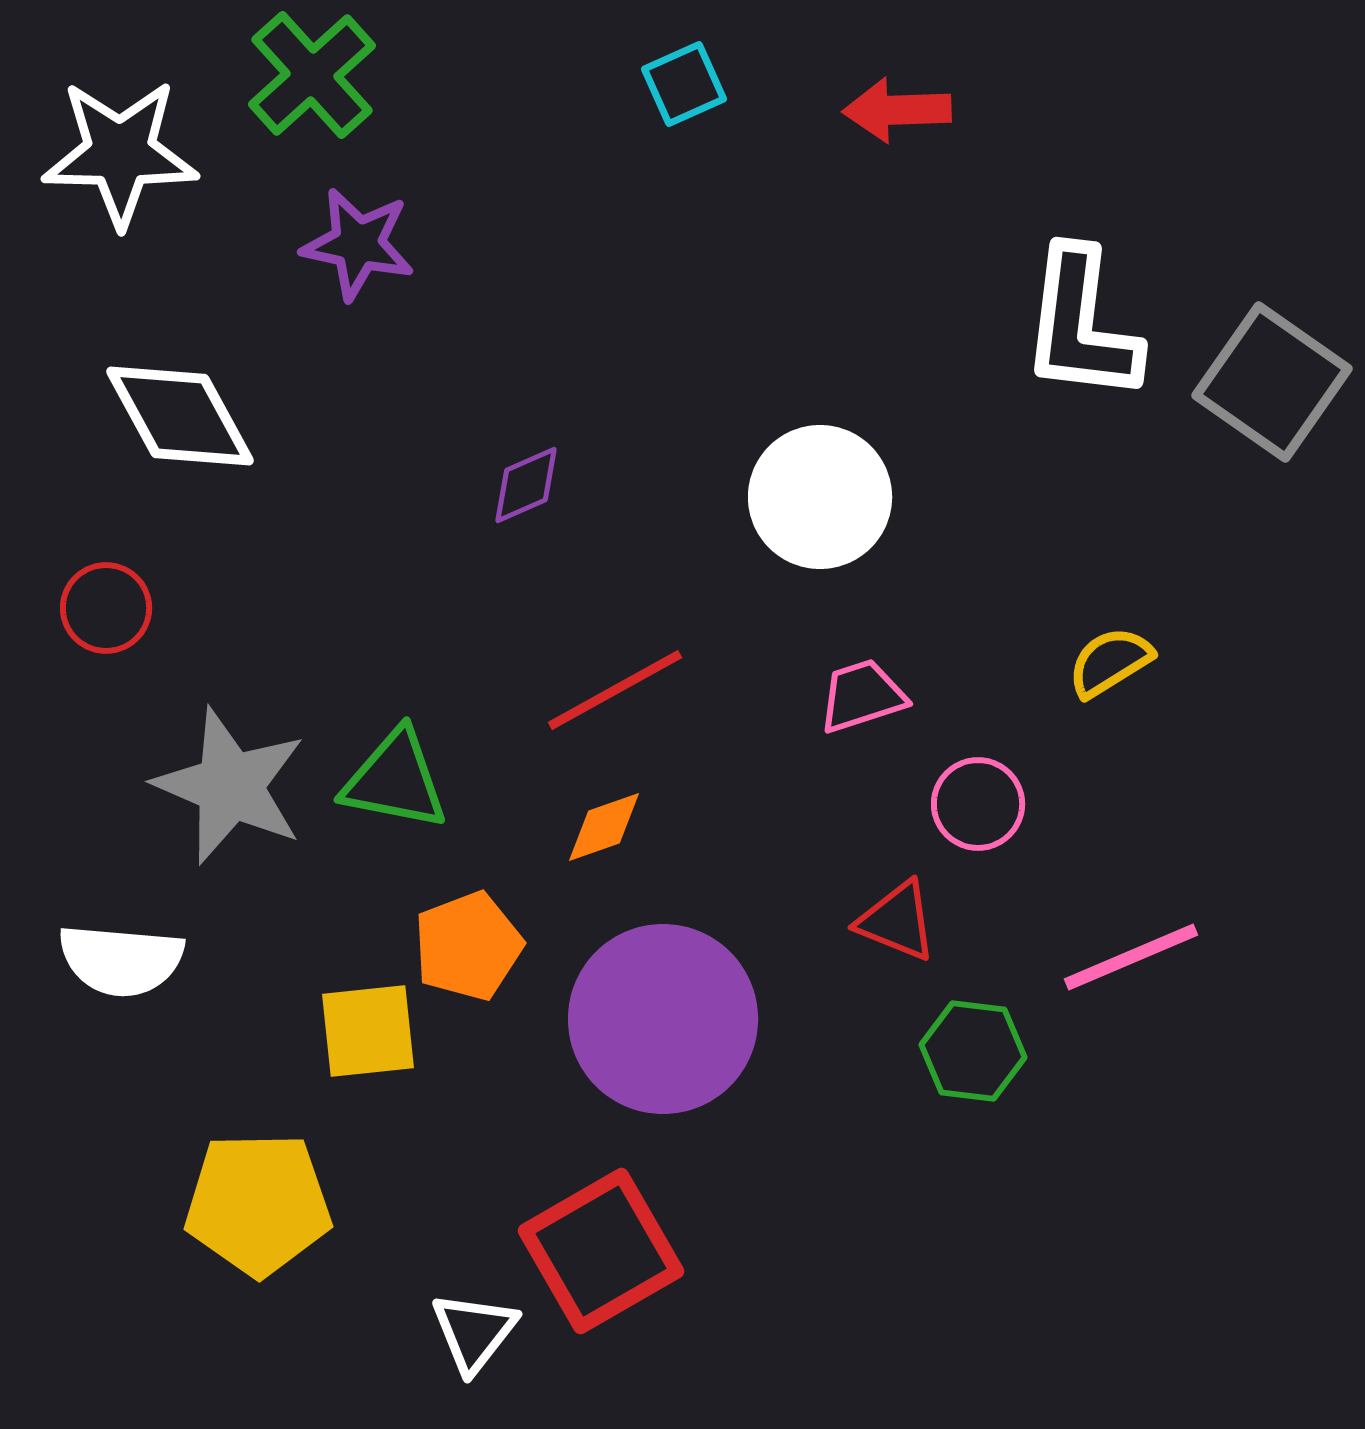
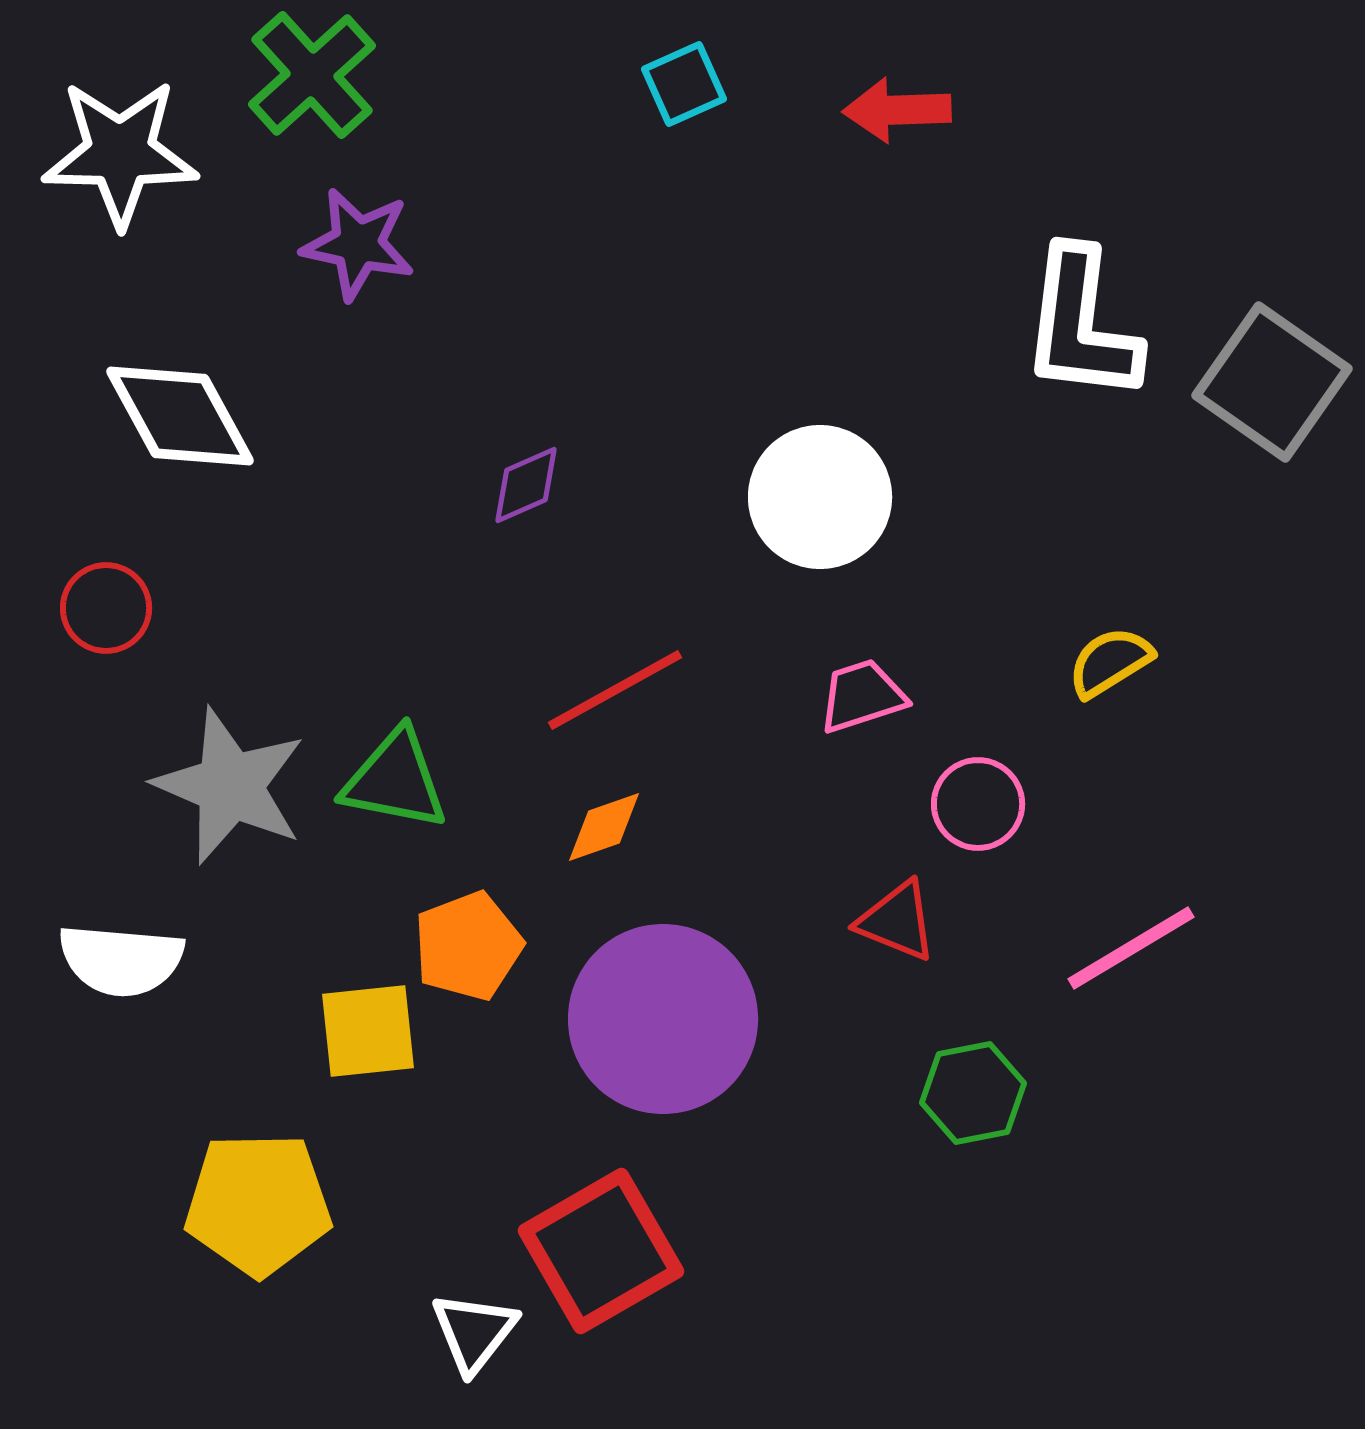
pink line: moved 9 px up; rotated 8 degrees counterclockwise
green hexagon: moved 42 px down; rotated 18 degrees counterclockwise
